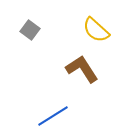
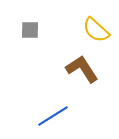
gray square: rotated 36 degrees counterclockwise
